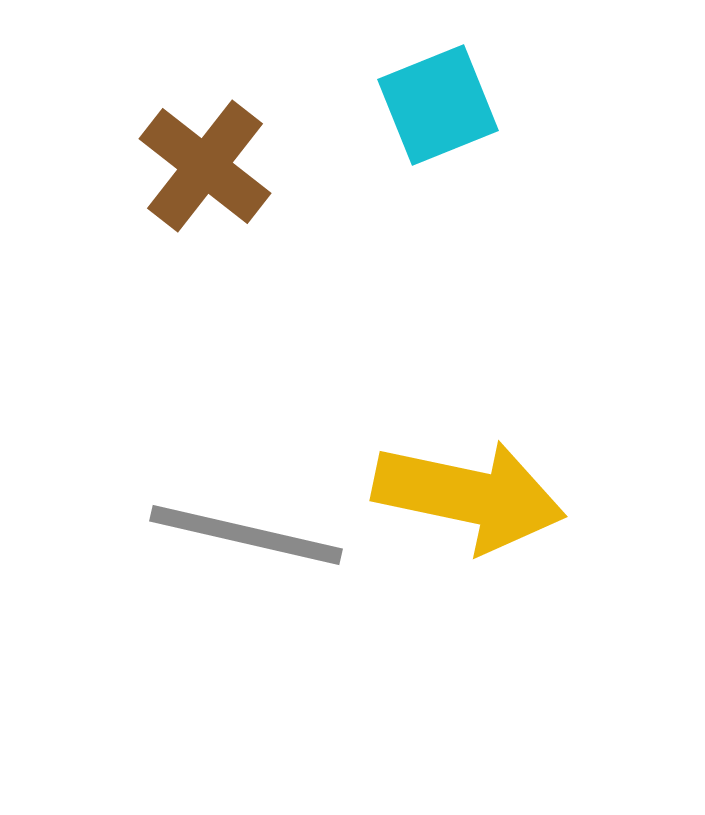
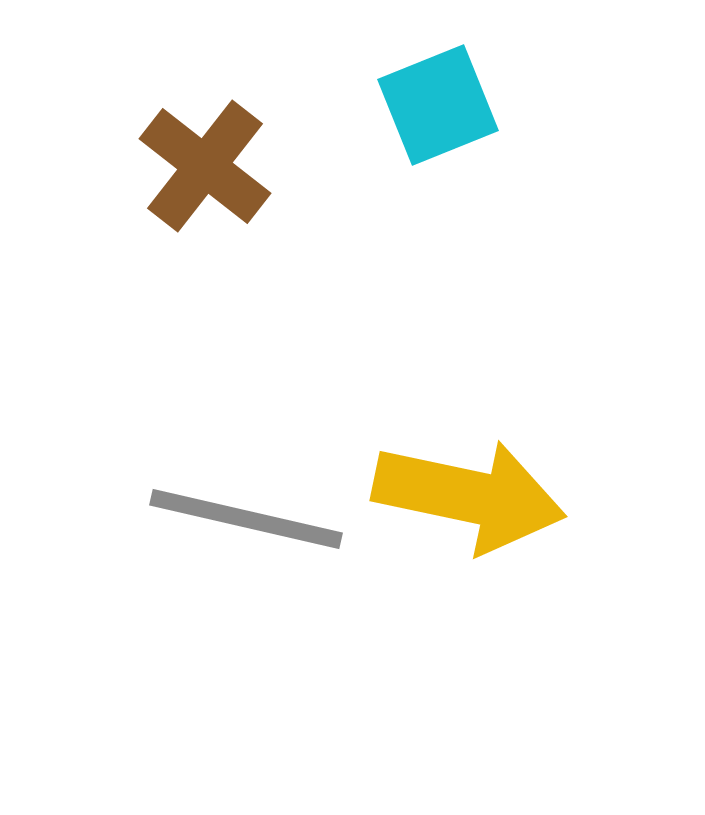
gray line: moved 16 px up
